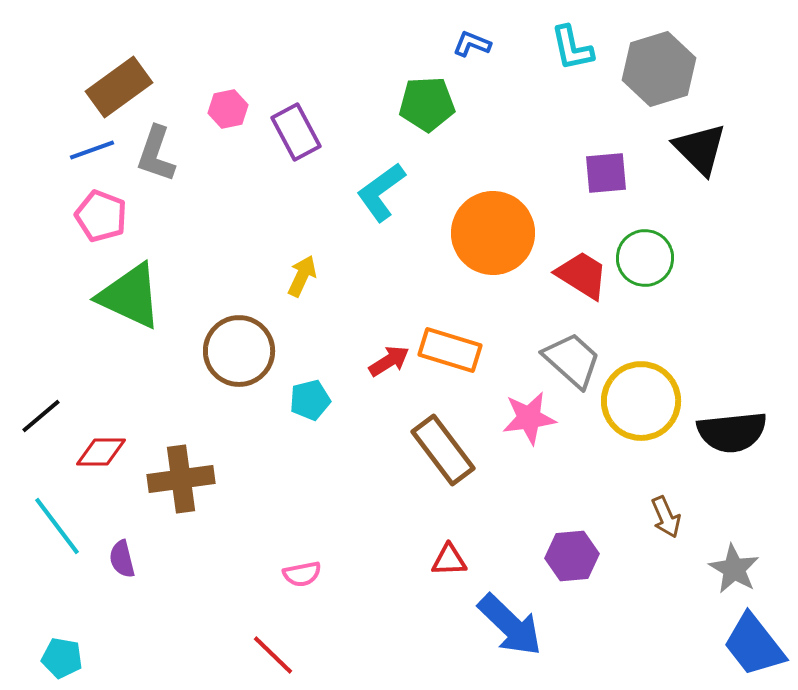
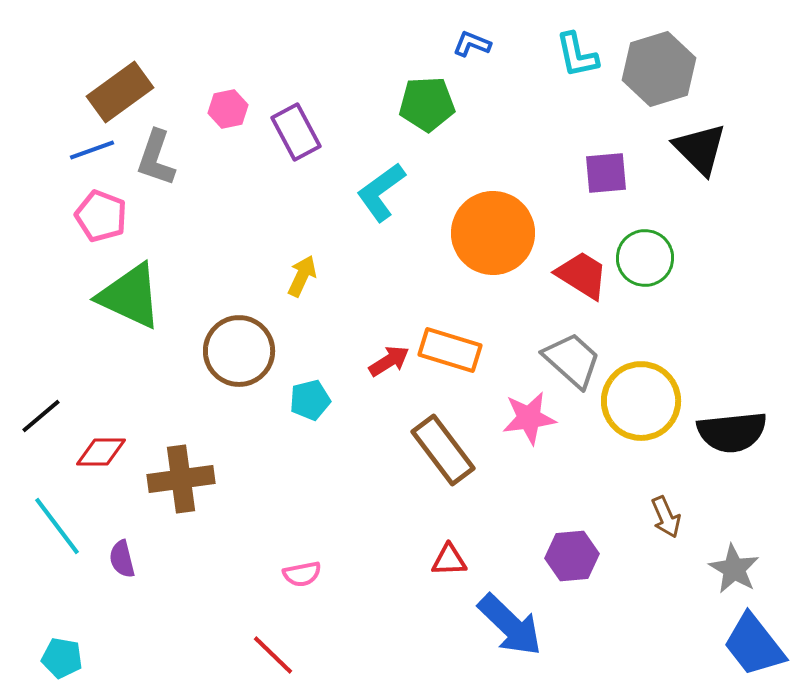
cyan L-shape at (572, 48): moved 5 px right, 7 px down
brown rectangle at (119, 87): moved 1 px right, 5 px down
gray L-shape at (156, 154): moved 4 px down
